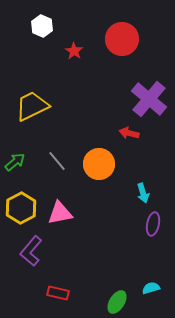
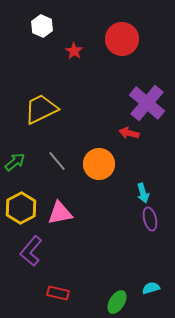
purple cross: moved 2 px left, 4 px down
yellow trapezoid: moved 9 px right, 3 px down
purple ellipse: moved 3 px left, 5 px up; rotated 25 degrees counterclockwise
